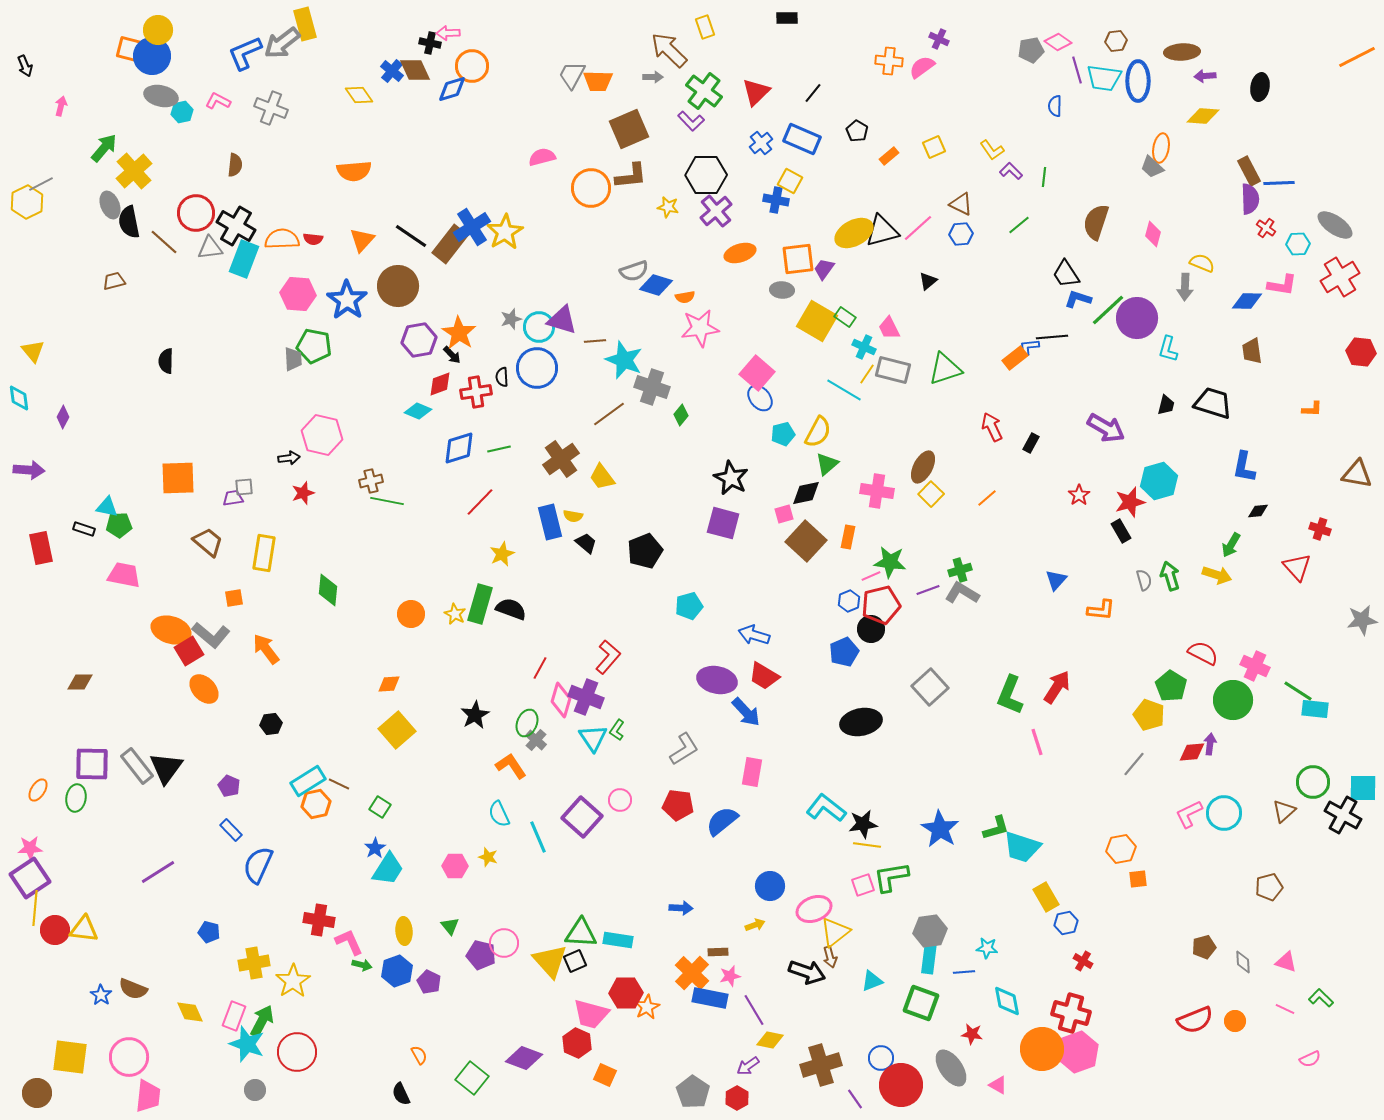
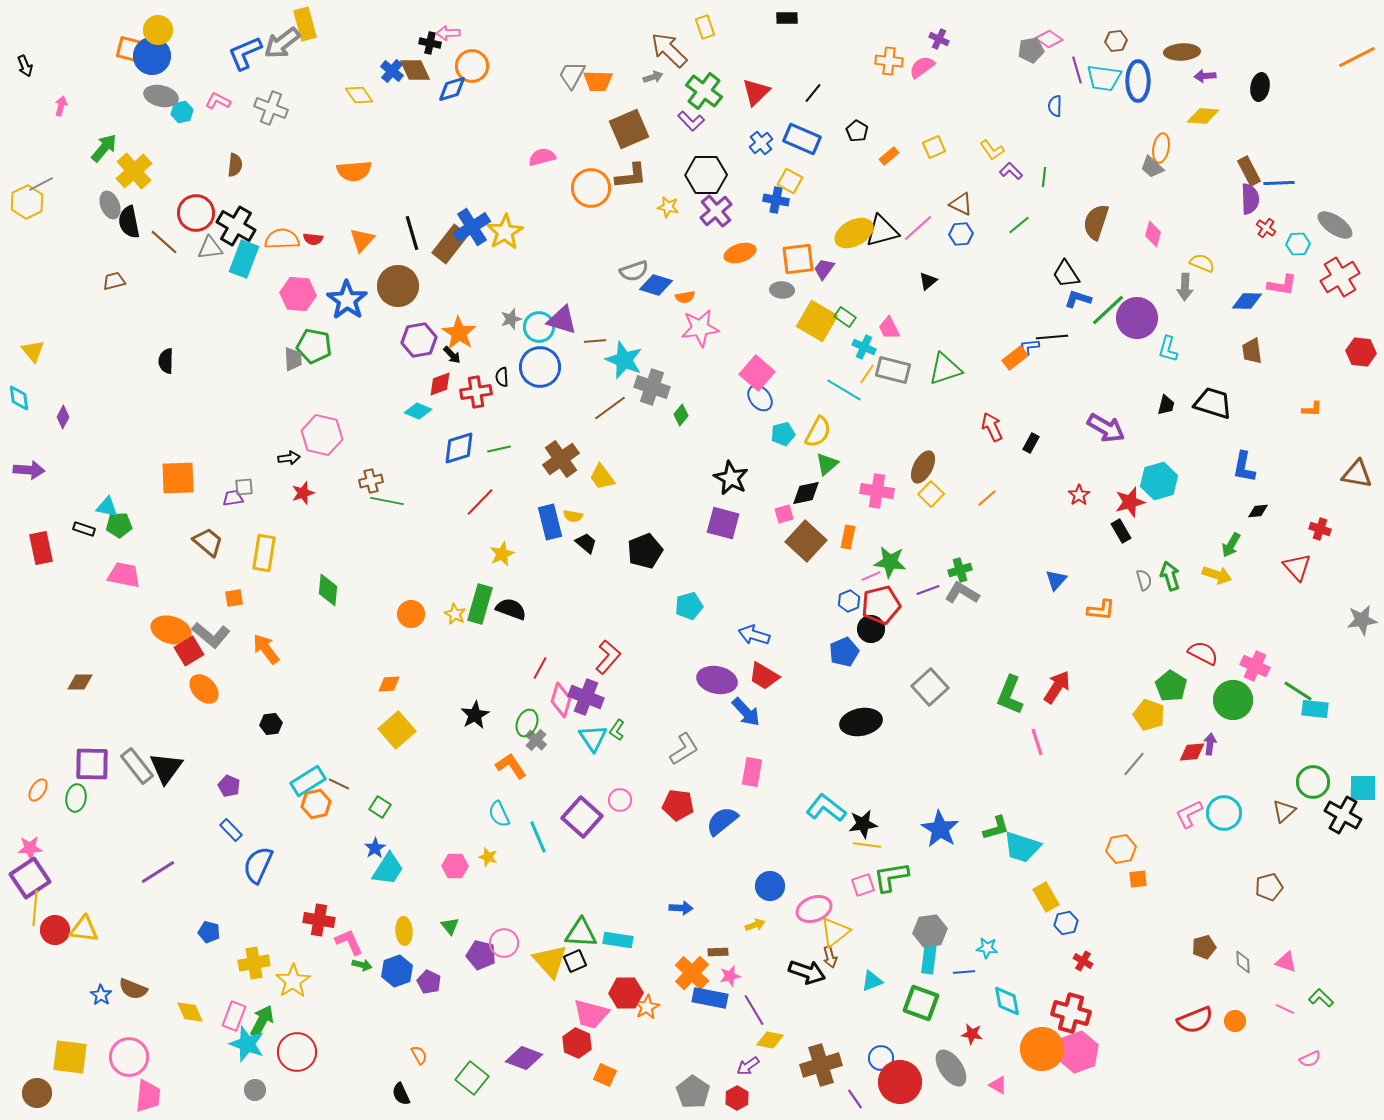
pink diamond at (1058, 42): moved 9 px left, 3 px up
gray arrow at (653, 77): rotated 18 degrees counterclockwise
black line at (411, 236): moved 1 px right, 3 px up; rotated 40 degrees clockwise
blue circle at (537, 368): moved 3 px right, 1 px up
brown line at (609, 414): moved 1 px right, 6 px up
red circle at (901, 1085): moved 1 px left, 3 px up
